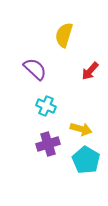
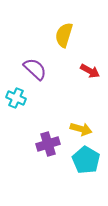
red arrow: rotated 102 degrees counterclockwise
cyan cross: moved 30 px left, 8 px up
